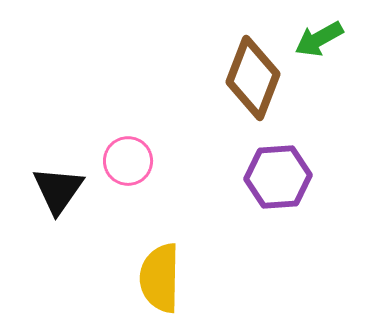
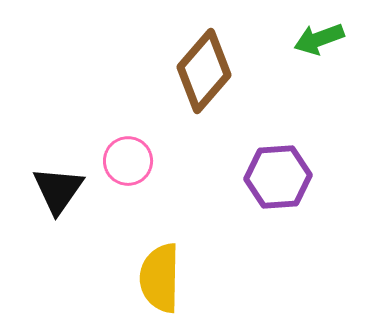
green arrow: rotated 9 degrees clockwise
brown diamond: moved 49 px left, 7 px up; rotated 20 degrees clockwise
